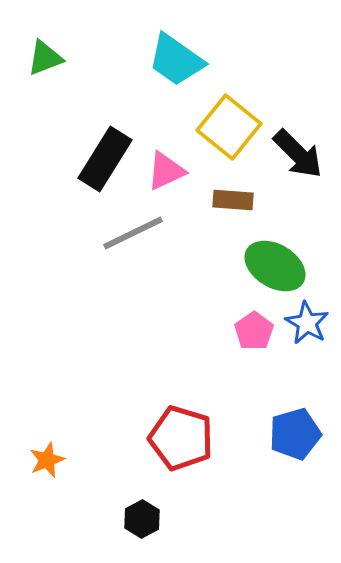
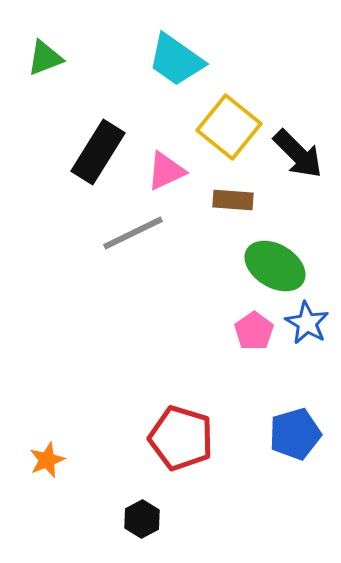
black rectangle: moved 7 px left, 7 px up
